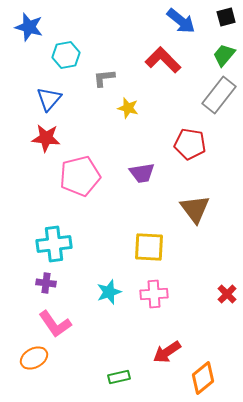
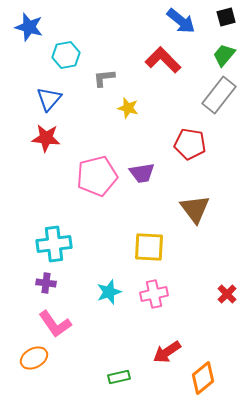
pink pentagon: moved 17 px right
pink cross: rotated 8 degrees counterclockwise
